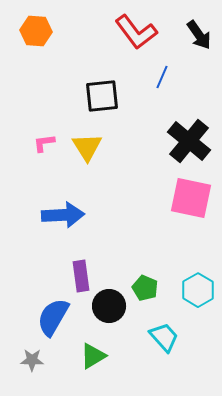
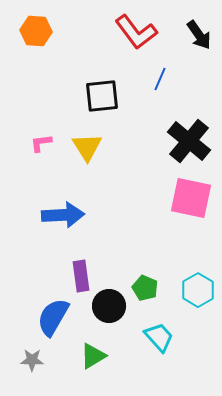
blue line: moved 2 px left, 2 px down
pink L-shape: moved 3 px left
cyan trapezoid: moved 5 px left
